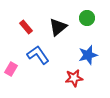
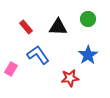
green circle: moved 1 px right, 1 px down
black triangle: rotated 42 degrees clockwise
blue star: rotated 18 degrees counterclockwise
red star: moved 4 px left
